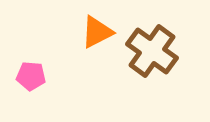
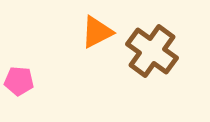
pink pentagon: moved 12 px left, 5 px down
